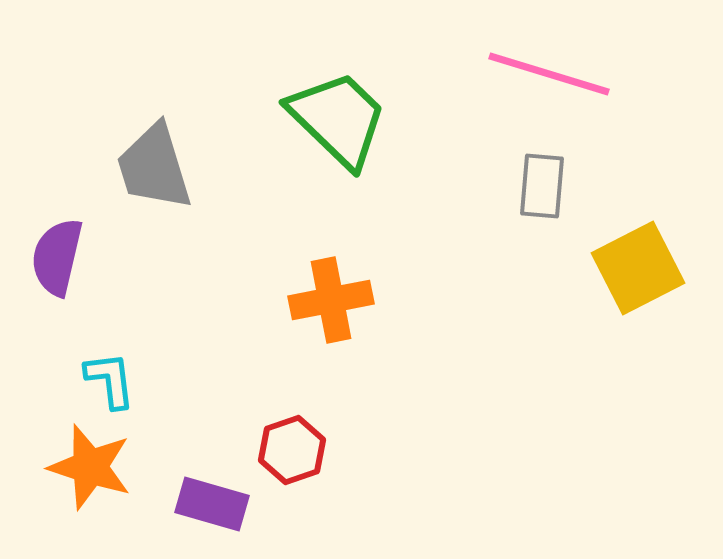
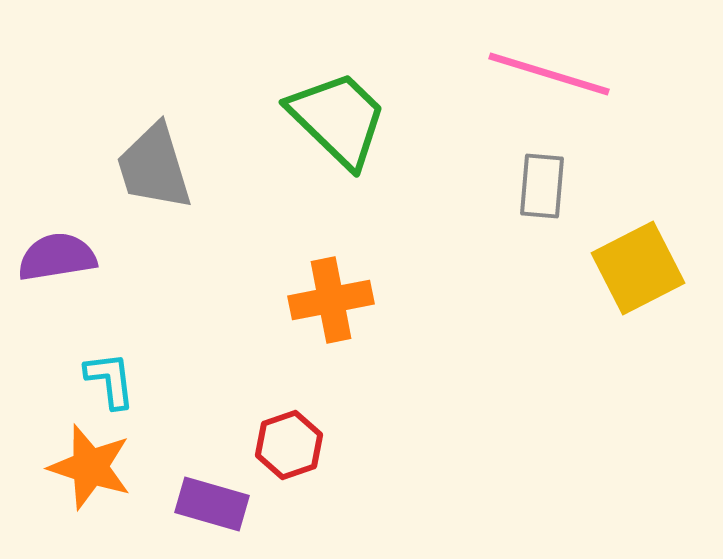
purple semicircle: rotated 68 degrees clockwise
red hexagon: moved 3 px left, 5 px up
